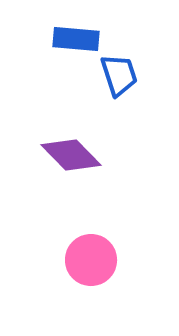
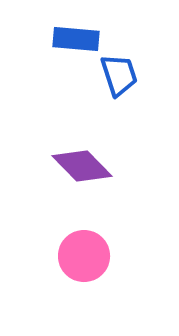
purple diamond: moved 11 px right, 11 px down
pink circle: moved 7 px left, 4 px up
